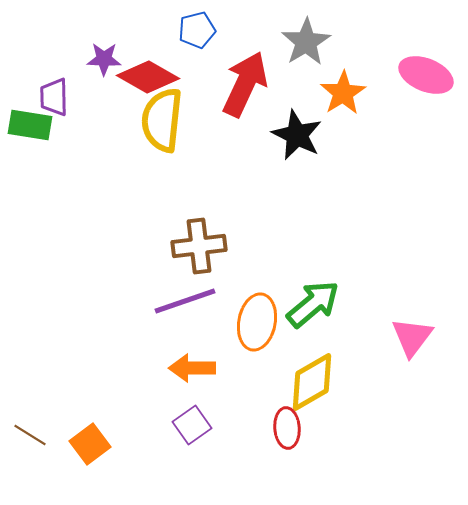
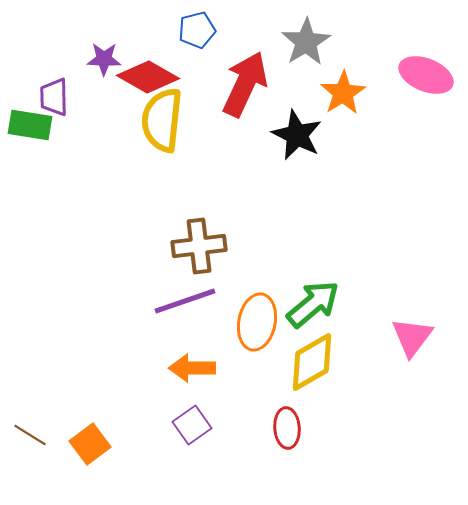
yellow diamond: moved 20 px up
